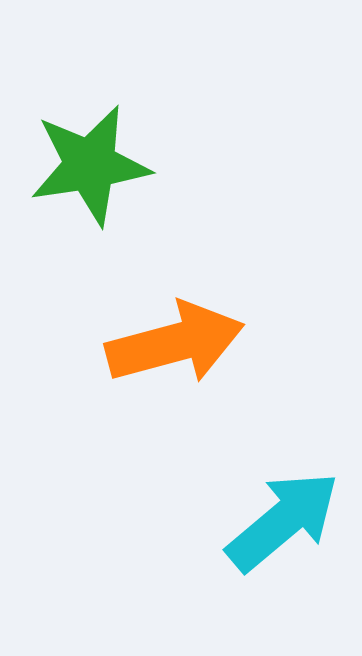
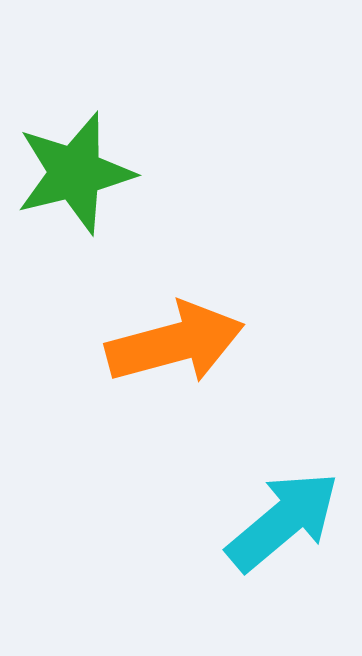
green star: moved 15 px left, 8 px down; rotated 5 degrees counterclockwise
